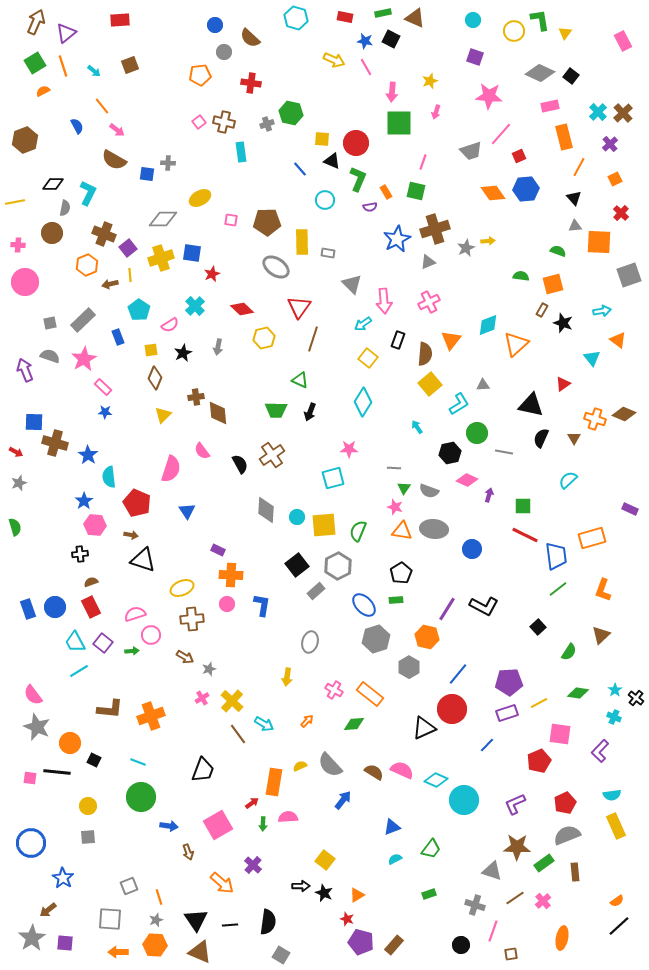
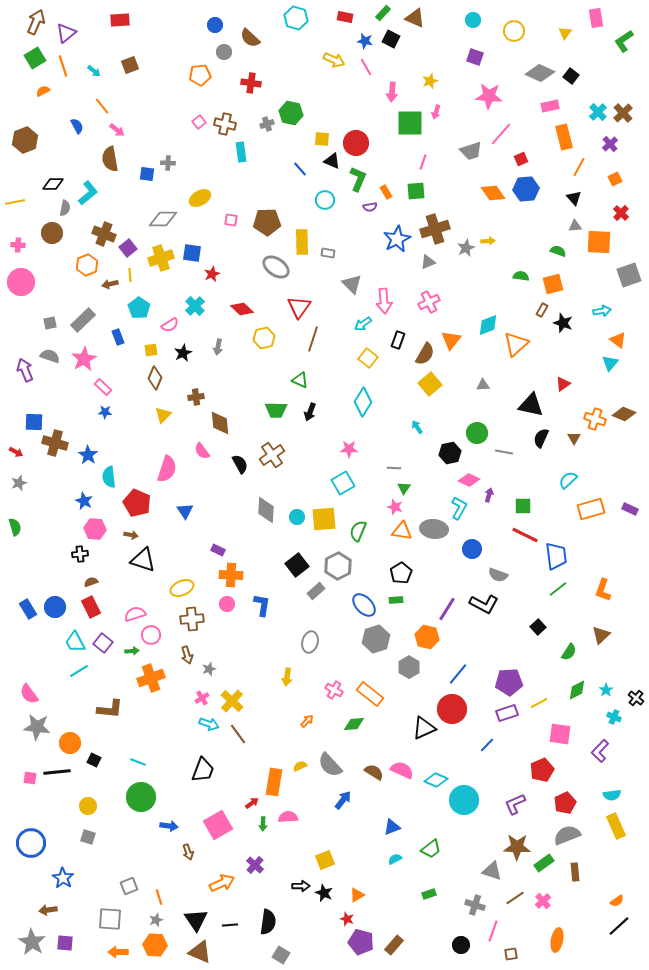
green rectangle at (383, 13): rotated 35 degrees counterclockwise
green L-shape at (540, 20): moved 84 px right, 21 px down; rotated 115 degrees counterclockwise
pink rectangle at (623, 41): moved 27 px left, 23 px up; rotated 18 degrees clockwise
green square at (35, 63): moved 5 px up
brown cross at (224, 122): moved 1 px right, 2 px down
green square at (399, 123): moved 11 px right
red square at (519, 156): moved 2 px right, 3 px down
brown semicircle at (114, 160): moved 4 px left, 1 px up; rotated 50 degrees clockwise
green square at (416, 191): rotated 18 degrees counterclockwise
cyan L-shape at (88, 193): rotated 25 degrees clockwise
pink circle at (25, 282): moved 4 px left
cyan pentagon at (139, 310): moved 2 px up
brown semicircle at (425, 354): rotated 25 degrees clockwise
cyan triangle at (592, 358): moved 18 px right, 5 px down; rotated 18 degrees clockwise
cyan L-shape at (459, 404): moved 104 px down; rotated 30 degrees counterclockwise
brown diamond at (218, 413): moved 2 px right, 10 px down
pink semicircle at (171, 469): moved 4 px left
cyan square at (333, 478): moved 10 px right, 5 px down; rotated 15 degrees counterclockwise
pink diamond at (467, 480): moved 2 px right
gray semicircle at (429, 491): moved 69 px right, 84 px down
blue star at (84, 501): rotated 12 degrees counterclockwise
blue triangle at (187, 511): moved 2 px left
pink hexagon at (95, 525): moved 4 px down
yellow square at (324, 525): moved 6 px up
orange rectangle at (592, 538): moved 1 px left, 29 px up
black L-shape at (484, 606): moved 2 px up
blue rectangle at (28, 609): rotated 12 degrees counterclockwise
brown arrow at (185, 657): moved 2 px right, 2 px up; rotated 42 degrees clockwise
cyan star at (615, 690): moved 9 px left
green diamond at (578, 693): moved 1 px left, 3 px up; rotated 35 degrees counterclockwise
pink semicircle at (33, 695): moved 4 px left, 1 px up
orange cross at (151, 716): moved 38 px up
cyan arrow at (264, 724): moved 55 px left; rotated 12 degrees counterclockwise
gray star at (37, 727): rotated 16 degrees counterclockwise
red pentagon at (539, 761): moved 3 px right, 9 px down
black line at (57, 772): rotated 12 degrees counterclockwise
gray square at (88, 837): rotated 21 degrees clockwise
green trapezoid at (431, 849): rotated 15 degrees clockwise
yellow square at (325, 860): rotated 30 degrees clockwise
purple cross at (253, 865): moved 2 px right
orange arrow at (222, 883): rotated 65 degrees counterclockwise
brown arrow at (48, 910): rotated 30 degrees clockwise
gray star at (32, 938): moved 4 px down; rotated 8 degrees counterclockwise
orange ellipse at (562, 938): moved 5 px left, 2 px down
